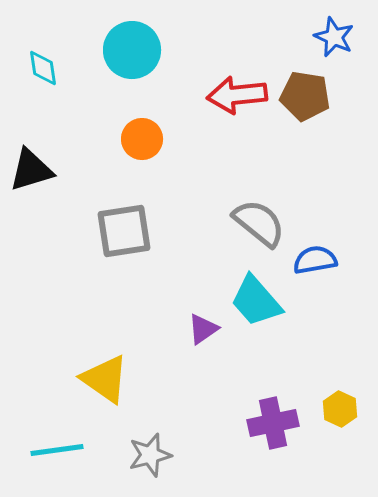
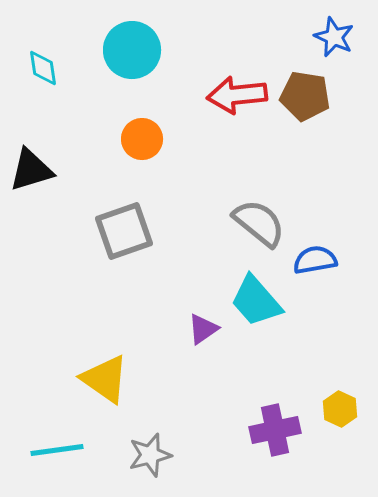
gray square: rotated 10 degrees counterclockwise
purple cross: moved 2 px right, 7 px down
